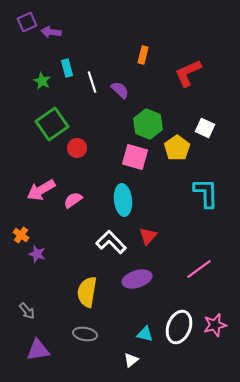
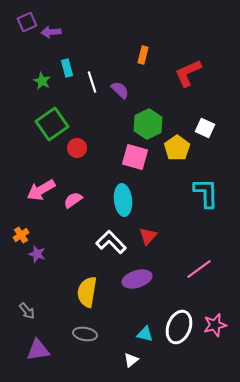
purple arrow: rotated 12 degrees counterclockwise
green hexagon: rotated 12 degrees clockwise
orange cross: rotated 21 degrees clockwise
